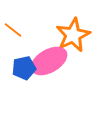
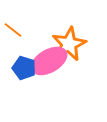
orange star: moved 4 px left, 9 px down
blue pentagon: rotated 30 degrees clockwise
